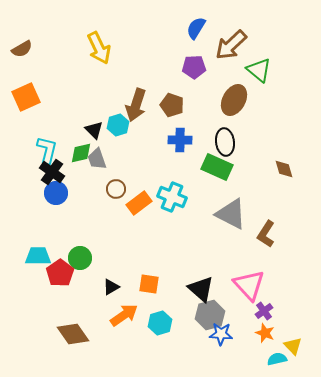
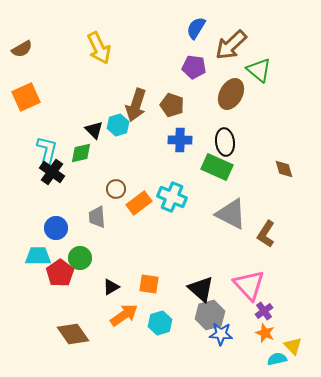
purple pentagon at (194, 67): rotated 10 degrees clockwise
brown ellipse at (234, 100): moved 3 px left, 6 px up
gray trapezoid at (97, 159): moved 58 px down; rotated 15 degrees clockwise
blue circle at (56, 193): moved 35 px down
